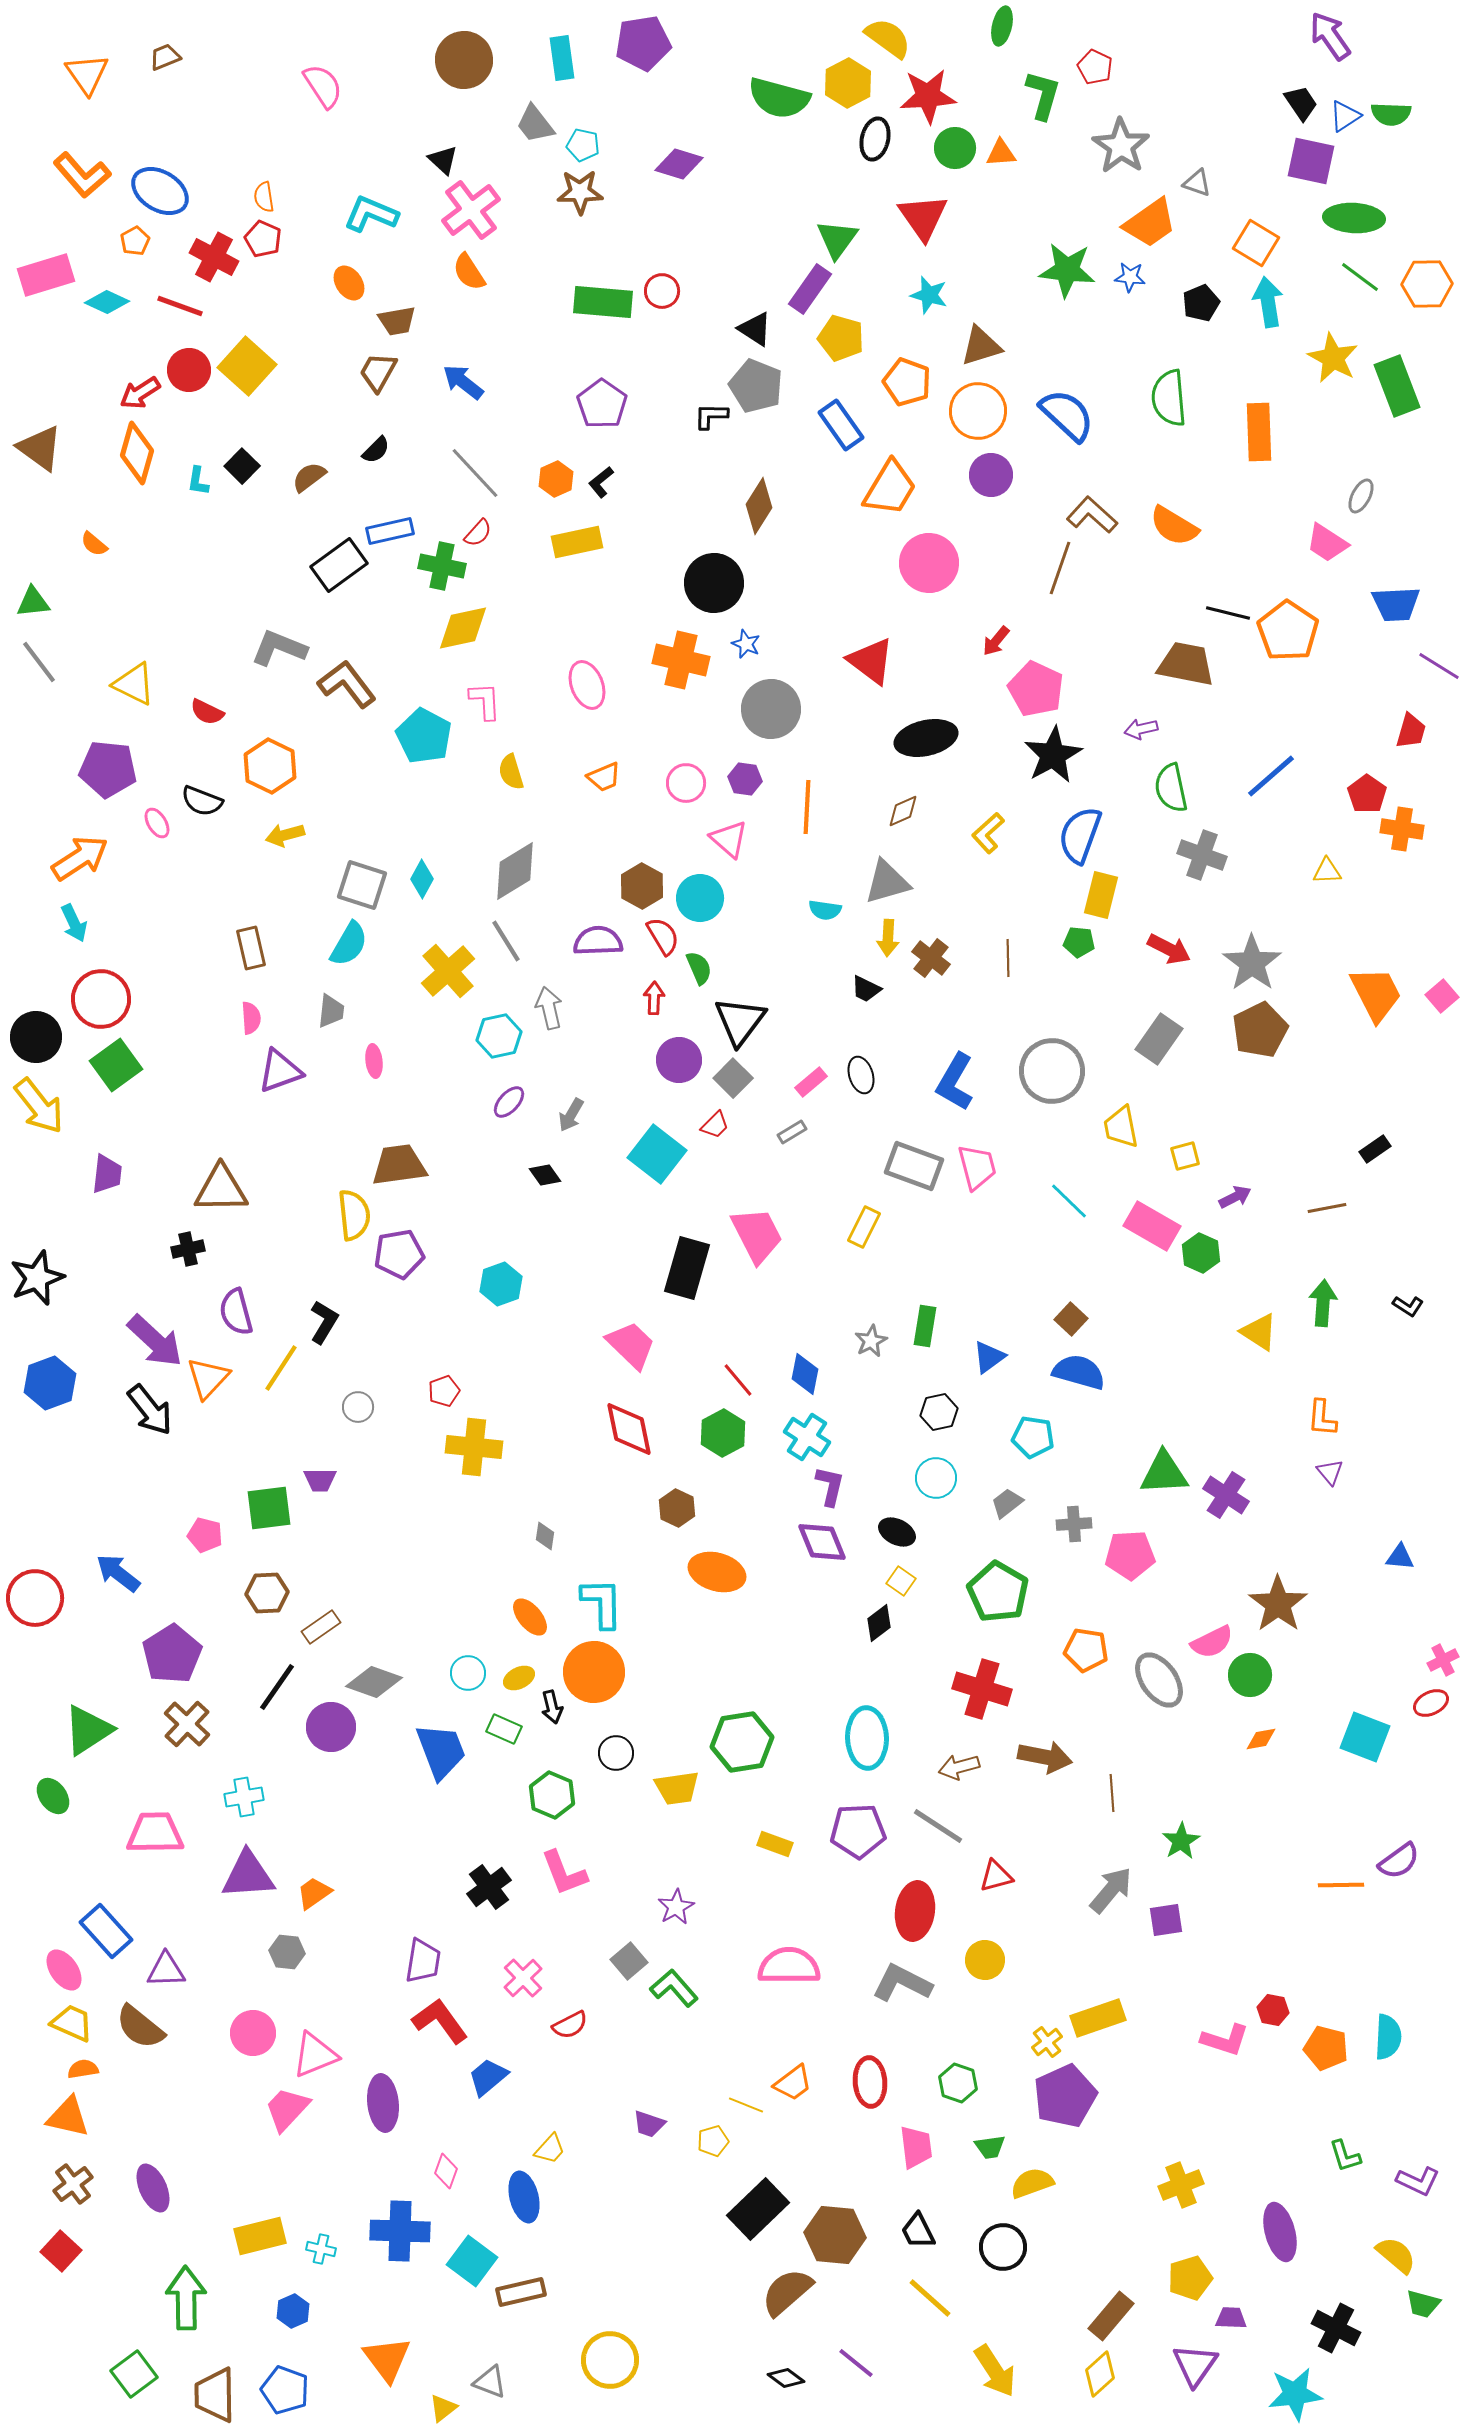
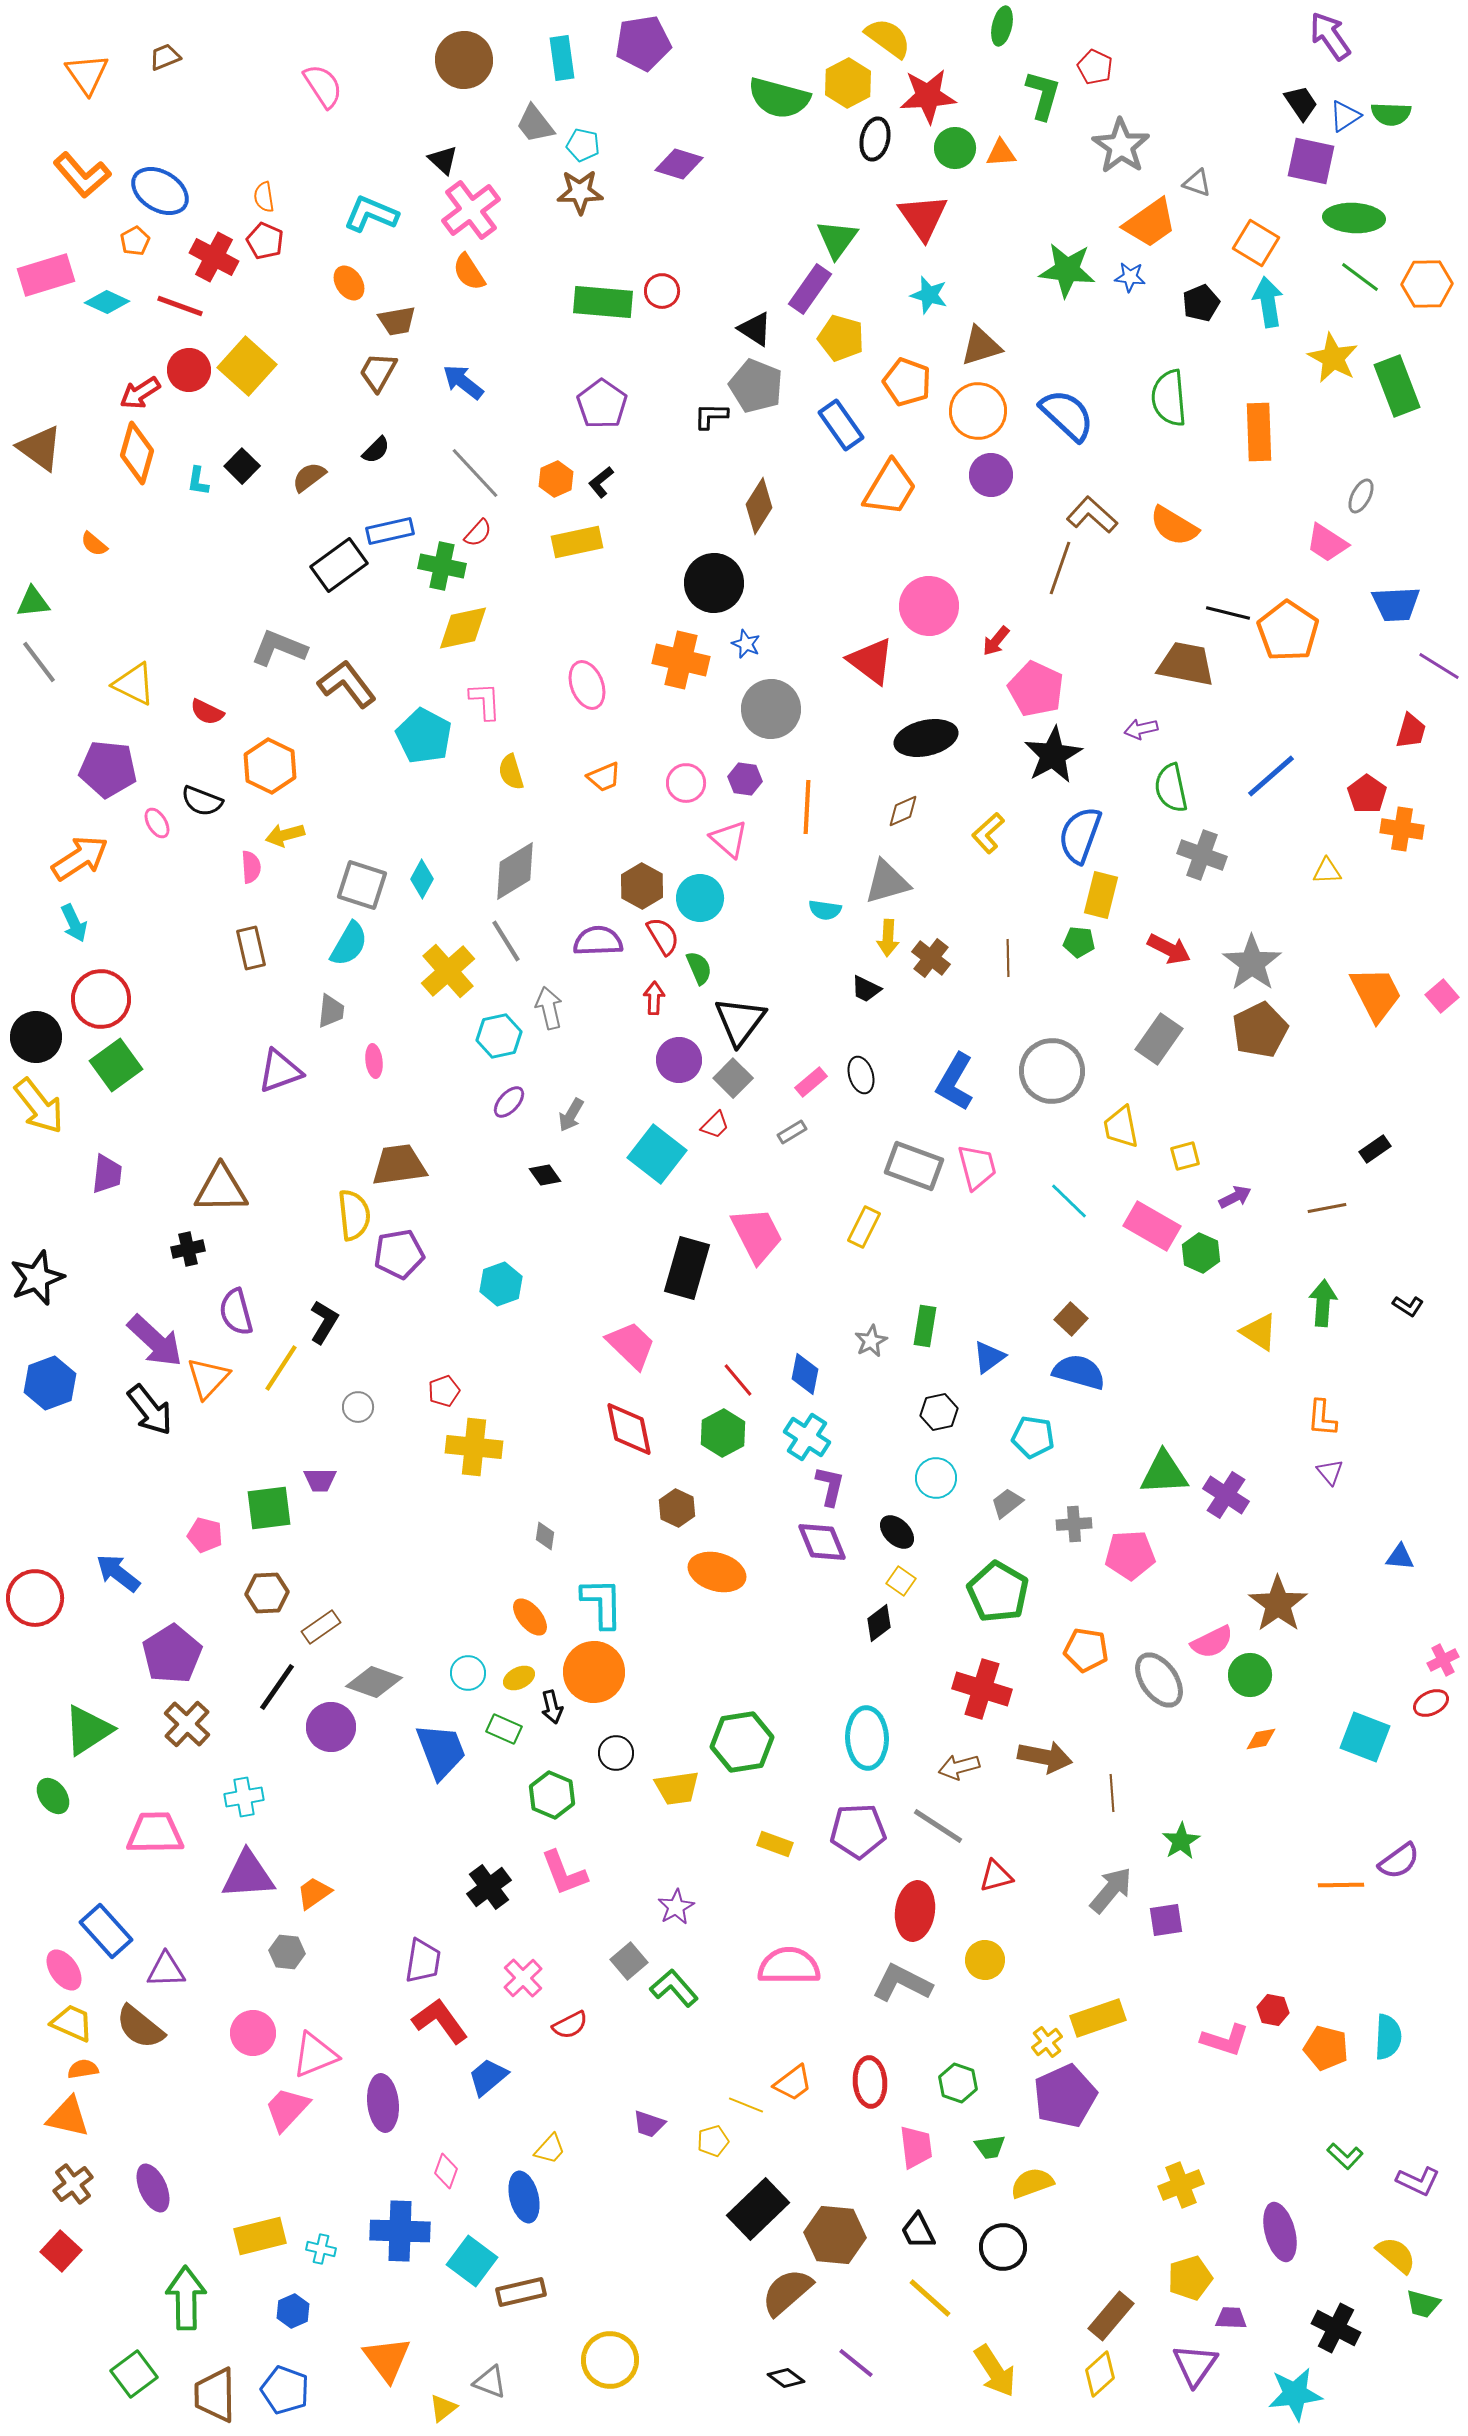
red pentagon at (263, 239): moved 2 px right, 2 px down
pink circle at (929, 563): moved 43 px down
pink semicircle at (251, 1018): moved 151 px up
black ellipse at (897, 1532): rotated 18 degrees clockwise
green L-shape at (1345, 2156): rotated 30 degrees counterclockwise
